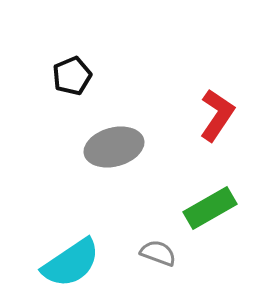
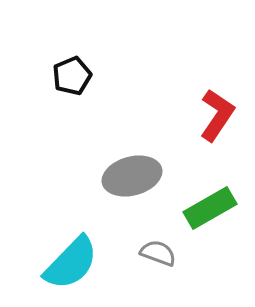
gray ellipse: moved 18 px right, 29 px down
cyan semicircle: rotated 12 degrees counterclockwise
